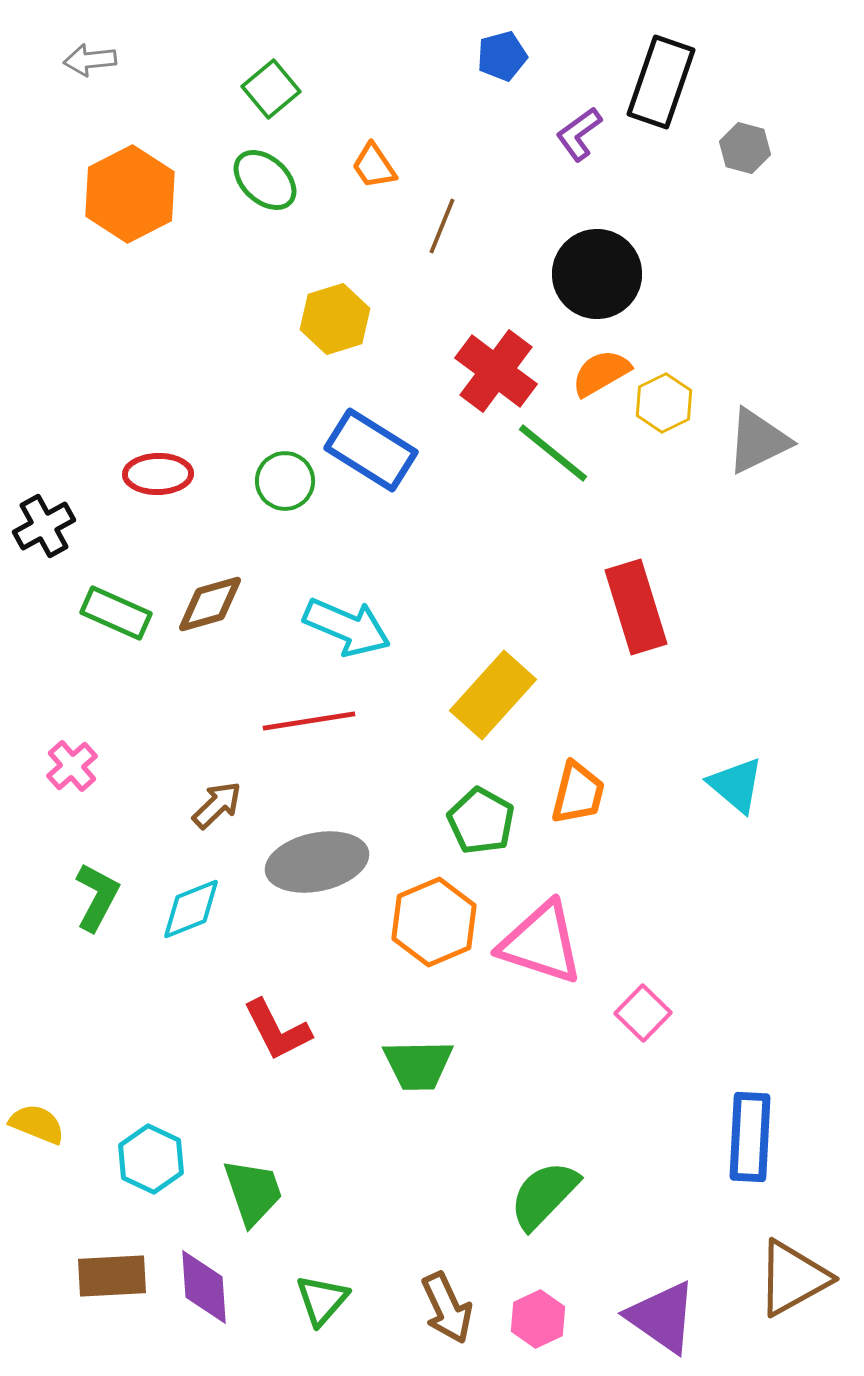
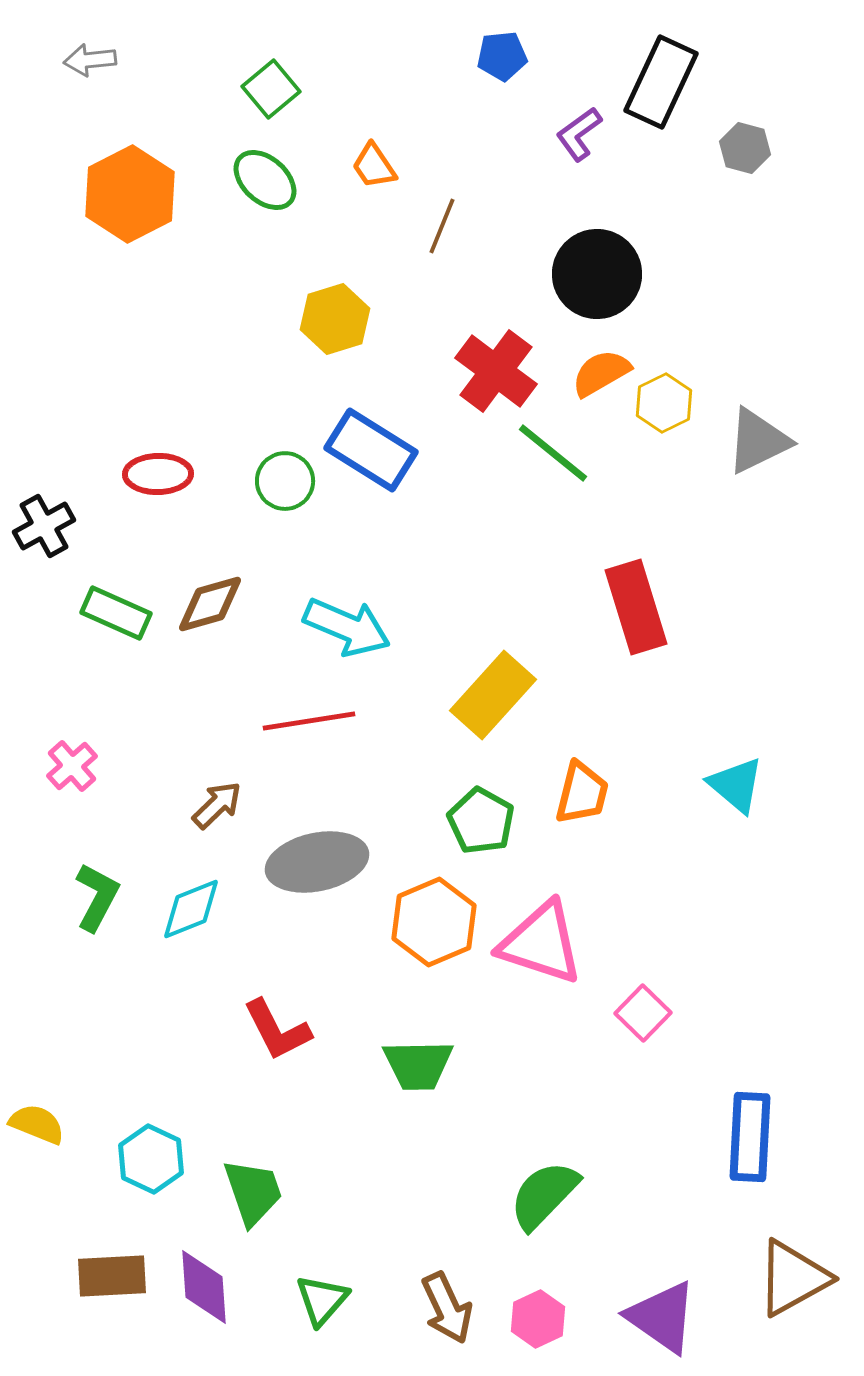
blue pentagon at (502, 56): rotated 9 degrees clockwise
black rectangle at (661, 82): rotated 6 degrees clockwise
orange trapezoid at (578, 793): moved 4 px right
